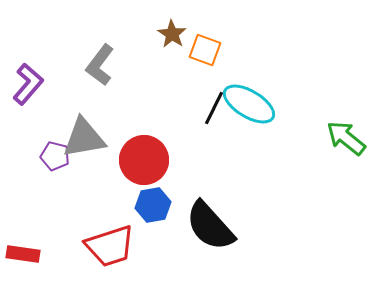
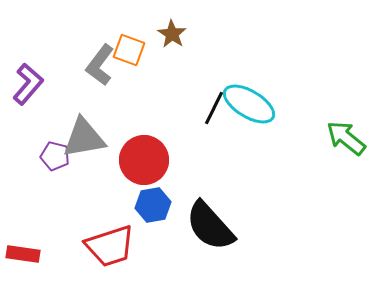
orange square: moved 76 px left
